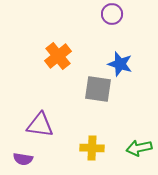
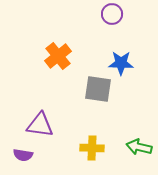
blue star: moved 1 px right, 1 px up; rotated 15 degrees counterclockwise
green arrow: moved 1 px up; rotated 25 degrees clockwise
purple semicircle: moved 4 px up
